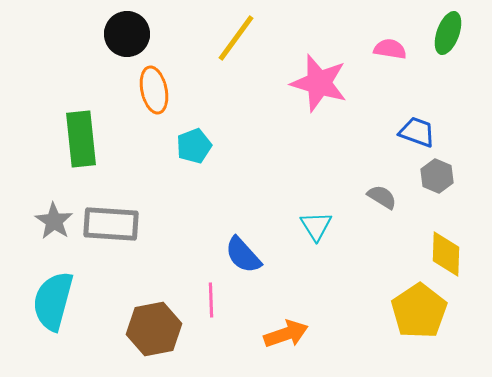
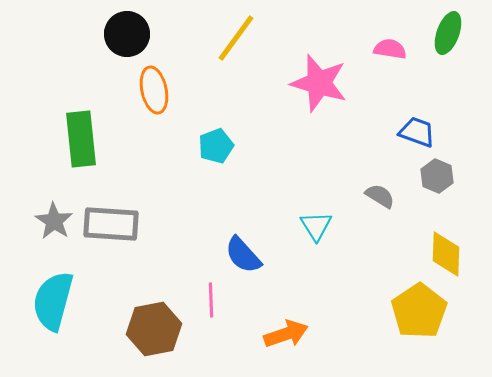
cyan pentagon: moved 22 px right
gray semicircle: moved 2 px left, 1 px up
